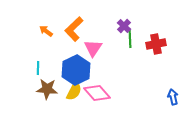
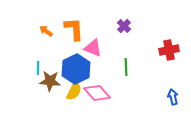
orange L-shape: rotated 130 degrees clockwise
green line: moved 4 px left, 28 px down
red cross: moved 13 px right, 6 px down
pink triangle: rotated 42 degrees counterclockwise
blue hexagon: moved 1 px up
brown star: moved 3 px right, 8 px up
